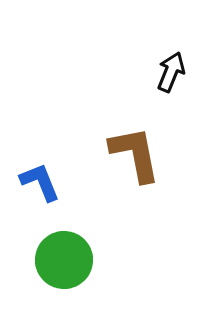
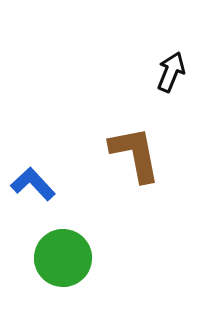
blue L-shape: moved 7 px left, 2 px down; rotated 21 degrees counterclockwise
green circle: moved 1 px left, 2 px up
